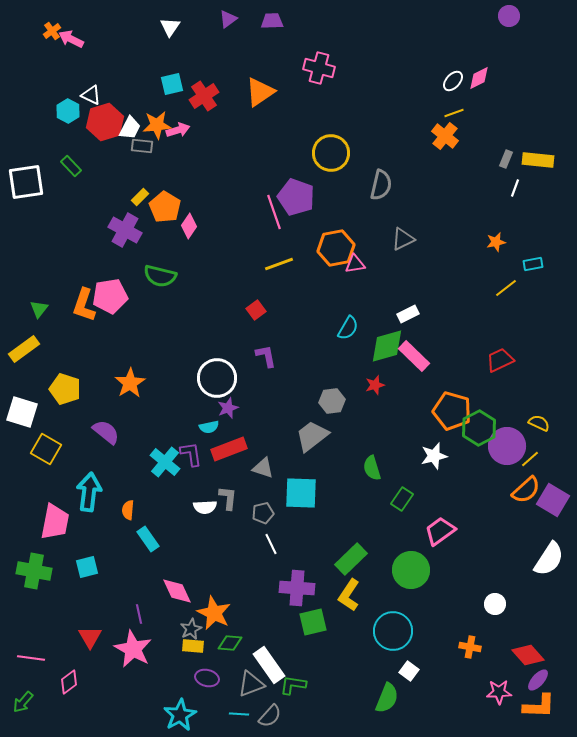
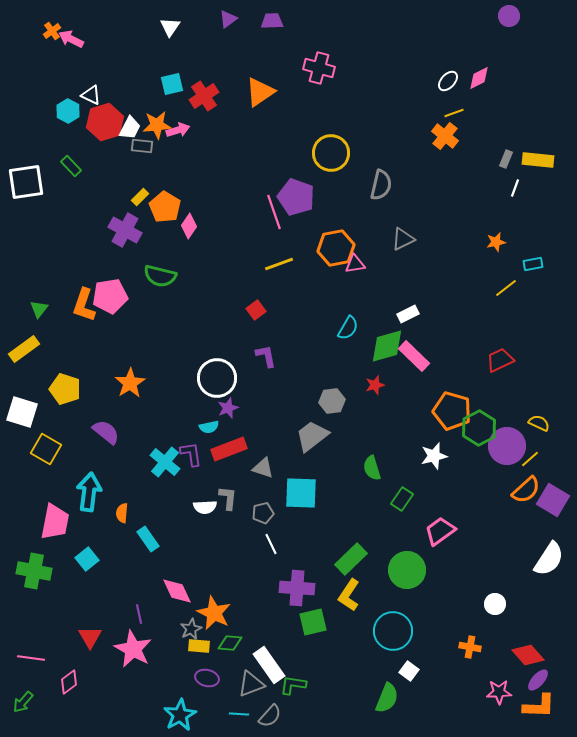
white ellipse at (453, 81): moved 5 px left
orange semicircle at (128, 510): moved 6 px left, 3 px down
cyan square at (87, 567): moved 8 px up; rotated 25 degrees counterclockwise
green circle at (411, 570): moved 4 px left
yellow rectangle at (193, 646): moved 6 px right
